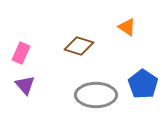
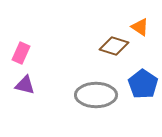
orange triangle: moved 13 px right
brown diamond: moved 35 px right
purple triangle: rotated 35 degrees counterclockwise
